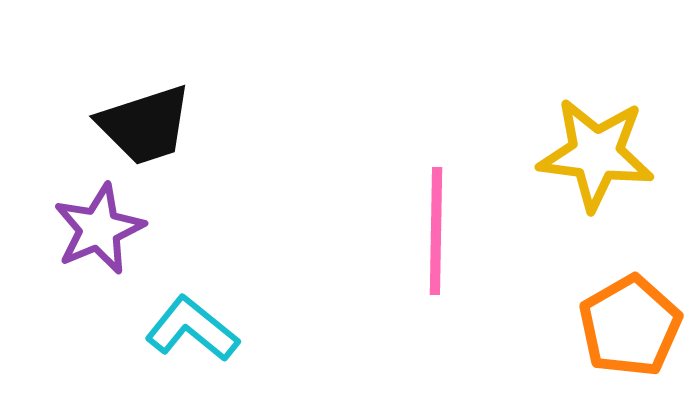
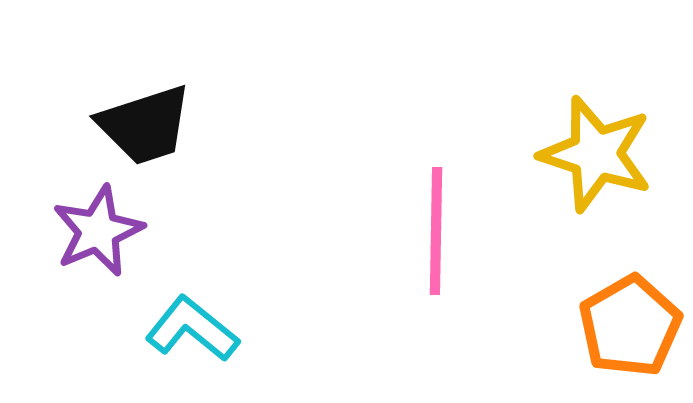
yellow star: rotated 11 degrees clockwise
purple star: moved 1 px left, 2 px down
